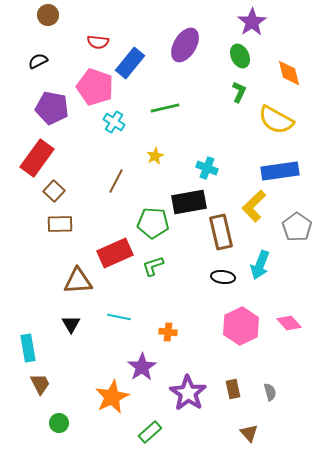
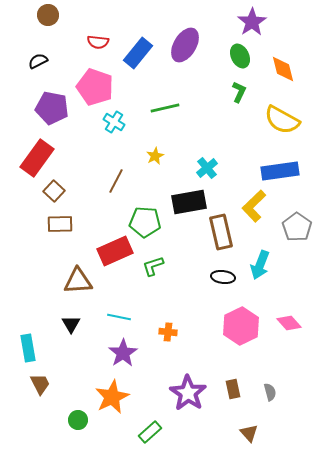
blue rectangle at (130, 63): moved 8 px right, 10 px up
orange diamond at (289, 73): moved 6 px left, 4 px up
yellow semicircle at (276, 120): moved 6 px right
cyan cross at (207, 168): rotated 30 degrees clockwise
green pentagon at (153, 223): moved 8 px left, 1 px up
red rectangle at (115, 253): moved 2 px up
purple star at (142, 367): moved 19 px left, 14 px up
green circle at (59, 423): moved 19 px right, 3 px up
